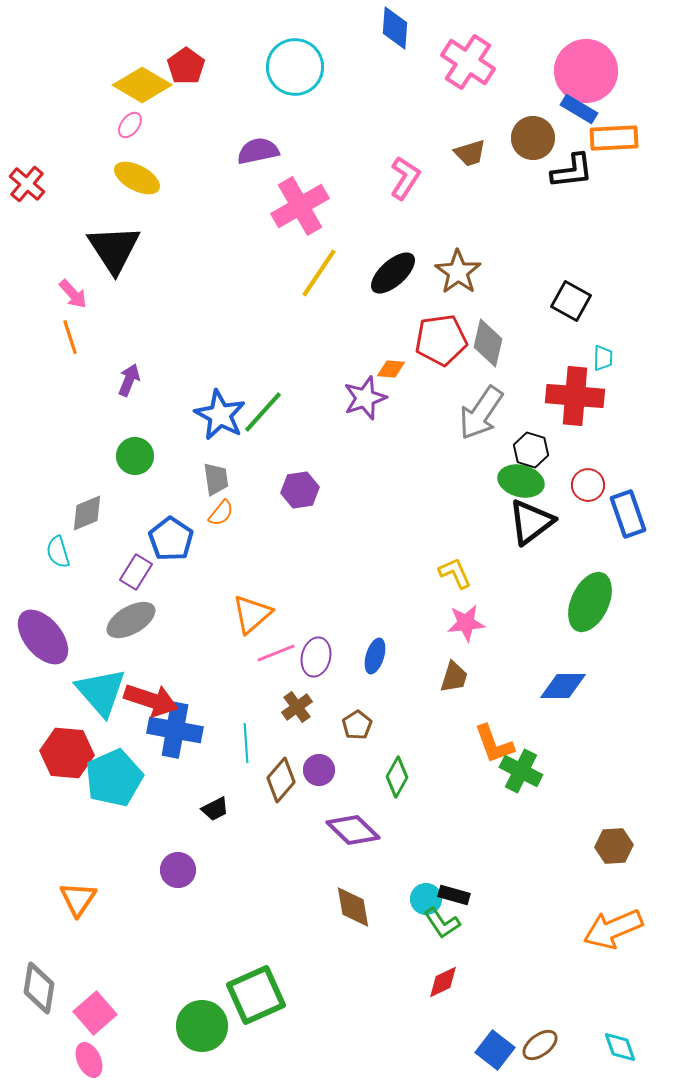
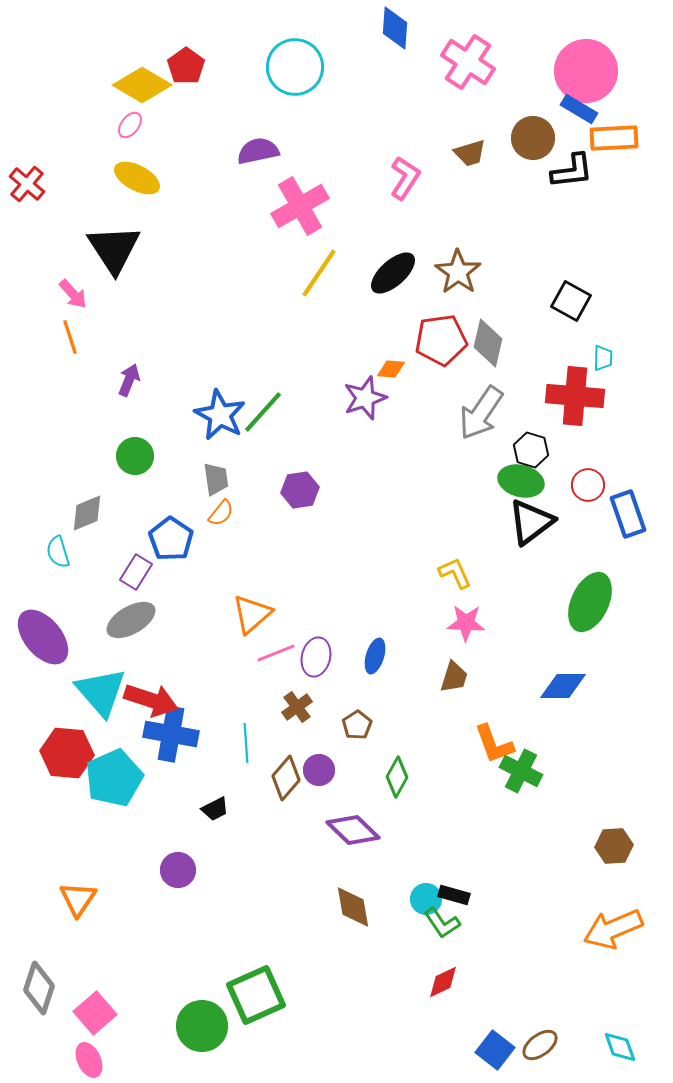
pink star at (466, 623): rotated 9 degrees clockwise
blue cross at (175, 730): moved 4 px left, 4 px down
brown diamond at (281, 780): moved 5 px right, 2 px up
gray diamond at (39, 988): rotated 9 degrees clockwise
